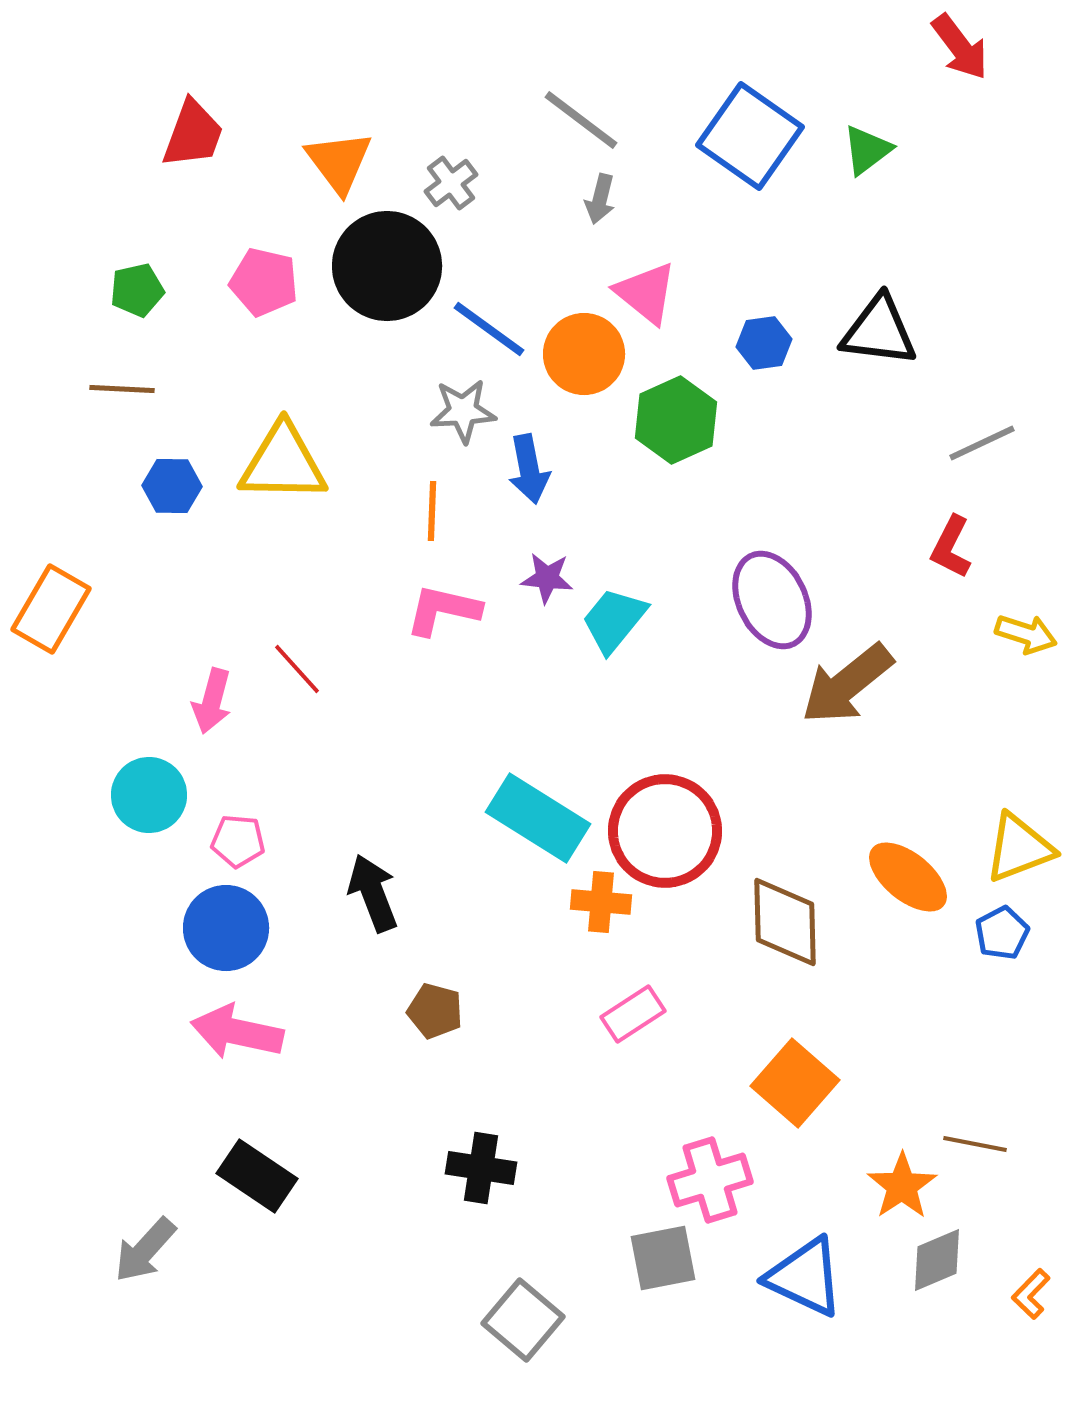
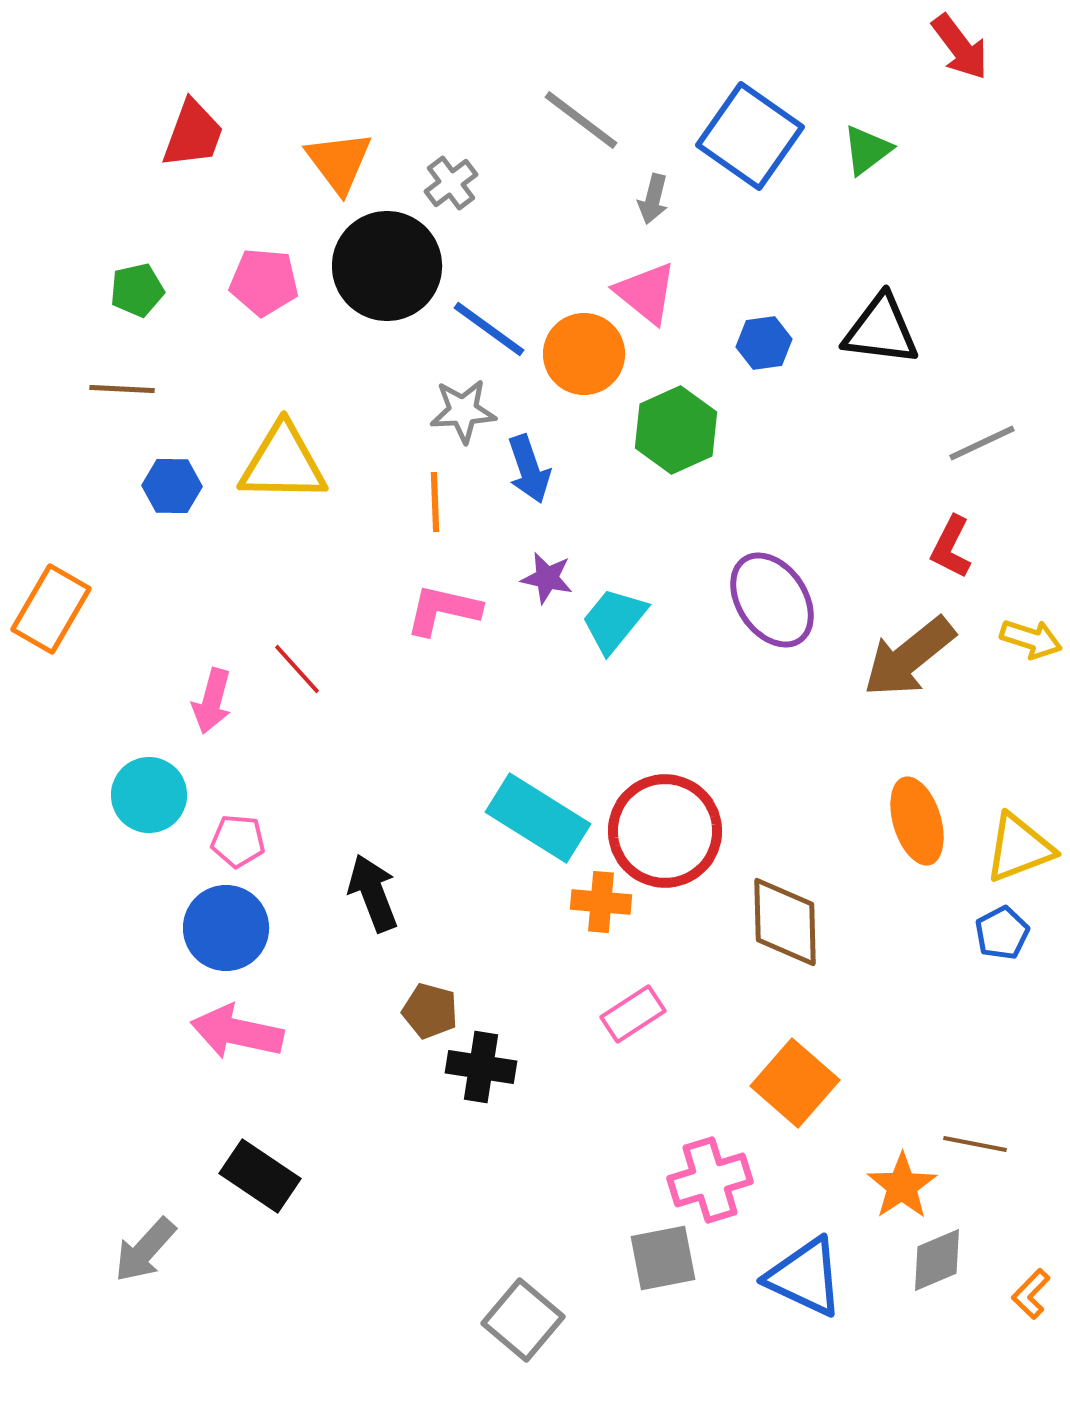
gray arrow at (600, 199): moved 53 px right
pink pentagon at (264, 282): rotated 8 degrees counterclockwise
black triangle at (879, 331): moved 2 px right, 1 px up
green hexagon at (676, 420): moved 10 px down
blue arrow at (529, 469): rotated 8 degrees counterclockwise
orange line at (432, 511): moved 3 px right, 9 px up; rotated 4 degrees counterclockwise
purple star at (547, 578): rotated 6 degrees clockwise
purple ellipse at (772, 600): rotated 8 degrees counterclockwise
yellow arrow at (1026, 634): moved 5 px right, 5 px down
brown arrow at (847, 684): moved 62 px right, 27 px up
orange ellipse at (908, 877): moved 9 px right, 56 px up; rotated 34 degrees clockwise
brown pentagon at (435, 1011): moved 5 px left
black cross at (481, 1168): moved 101 px up
black rectangle at (257, 1176): moved 3 px right
